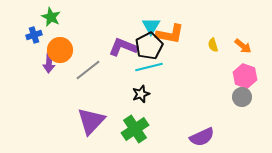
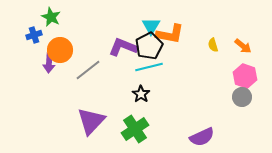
black star: rotated 18 degrees counterclockwise
